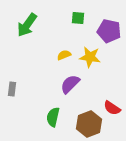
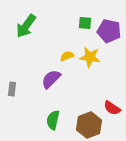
green square: moved 7 px right, 5 px down
green arrow: moved 1 px left, 1 px down
yellow semicircle: moved 3 px right, 1 px down
purple semicircle: moved 19 px left, 5 px up
green semicircle: moved 3 px down
brown hexagon: moved 1 px down
